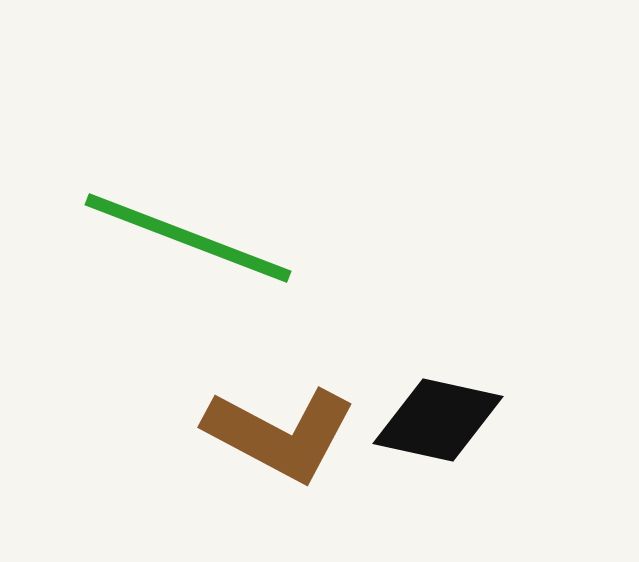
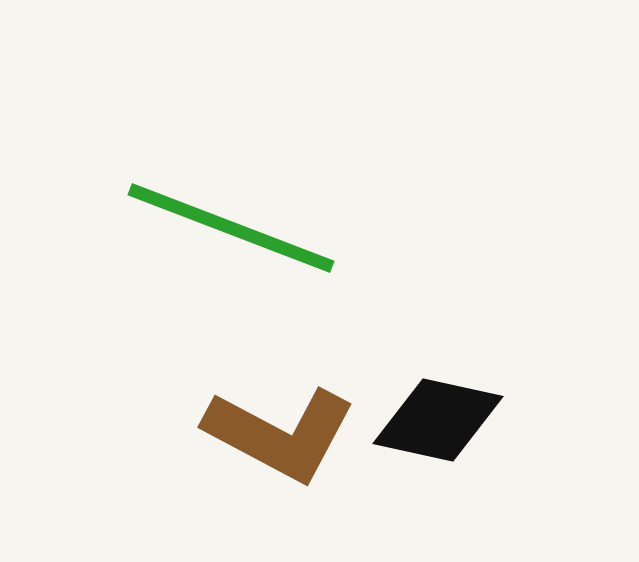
green line: moved 43 px right, 10 px up
